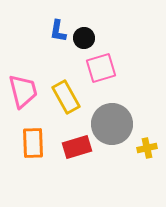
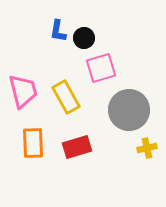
gray circle: moved 17 px right, 14 px up
